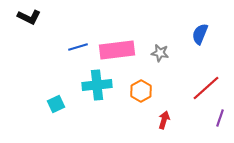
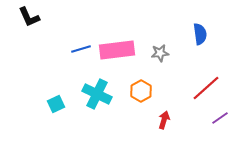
black L-shape: rotated 40 degrees clockwise
blue semicircle: rotated 150 degrees clockwise
blue line: moved 3 px right, 2 px down
gray star: rotated 18 degrees counterclockwise
cyan cross: moved 9 px down; rotated 32 degrees clockwise
purple line: rotated 36 degrees clockwise
